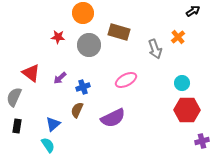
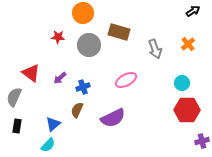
orange cross: moved 10 px right, 7 px down
cyan semicircle: rotated 77 degrees clockwise
